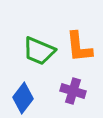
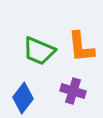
orange L-shape: moved 2 px right
